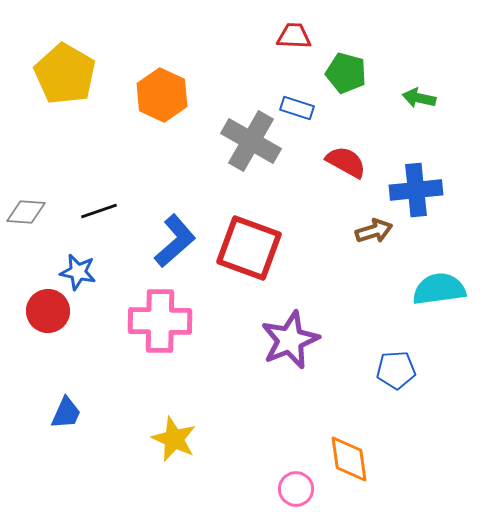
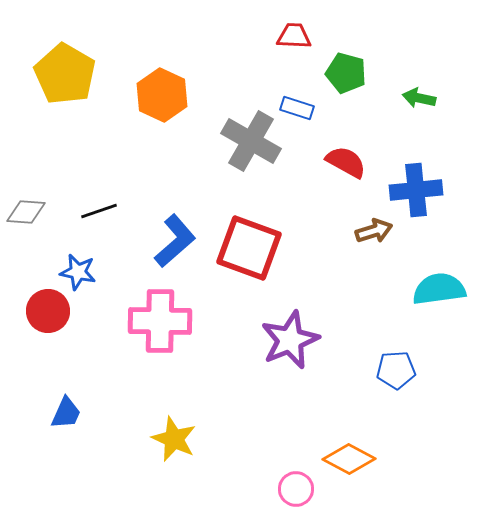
orange diamond: rotated 54 degrees counterclockwise
